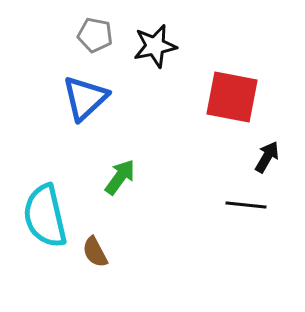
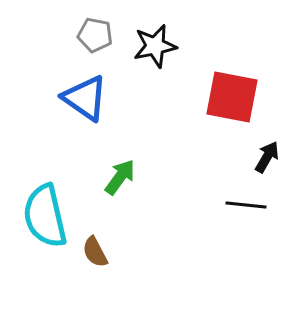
blue triangle: rotated 42 degrees counterclockwise
